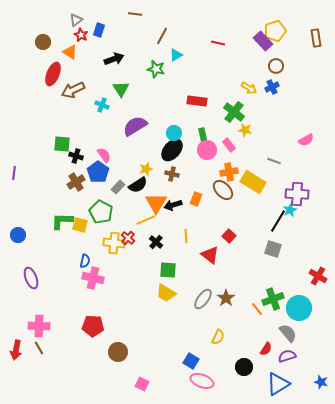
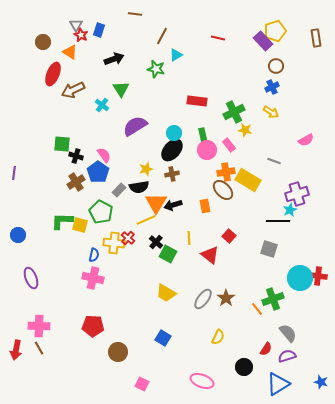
gray triangle at (76, 20): moved 5 px down; rotated 24 degrees counterclockwise
red line at (218, 43): moved 5 px up
yellow arrow at (249, 88): moved 22 px right, 24 px down
cyan cross at (102, 105): rotated 16 degrees clockwise
green cross at (234, 112): rotated 25 degrees clockwise
orange cross at (229, 172): moved 3 px left
brown cross at (172, 174): rotated 24 degrees counterclockwise
yellow rectangle at (253, 182): moved 5 px left, 2 px up
black semicircle at (138, 185): moved 1 px right, 2 px down; rotated 24 degrees clockwise
gray rectangle at (118, 187): moved 1 px right, 3 px down
purple cross at (297, 194): rotated 20 degrees counterclockwise
orange rectangle at (196, 199): moved 9 px right, 7 px down; rotated 32 degrees counterclockwise
black line at (278, 221): rotated 60 degrees clockwise
yellow line at (186, 236): moved 3 px right, 2 px down
gray square at (273, 249): moved 4 px left
blue semicircle at (85, 261): moved 9 px right, 6 px up
green square at (168, 270): moved 16 px up; rotated 24 degrees clockwise
red cross at (318, 276): rotated 24 degrees counterclockwise
cyan circle at (299, 308): moved 1 px right, 30 px up
blue square at (191, 361): moved 28 px left, 23 px up
